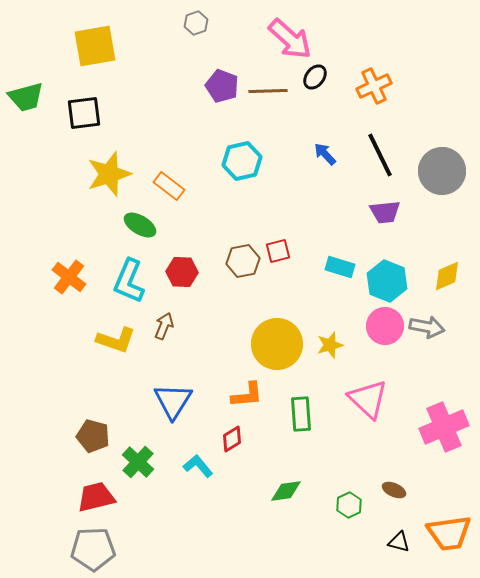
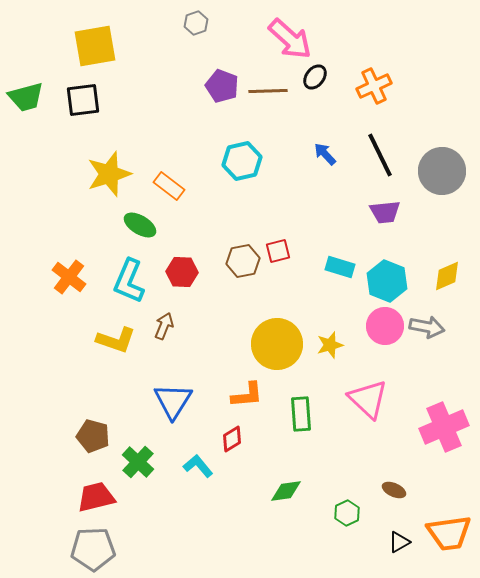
black square at (84, 113): moved 1 px left, 13 px up
green hexagon at (349, 505): moved 2 px left, 8 px down
black triangle at (399, 542): rotated 45 degrees counterclockwise
